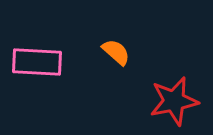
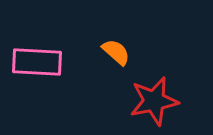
red star: moved 20 px left
